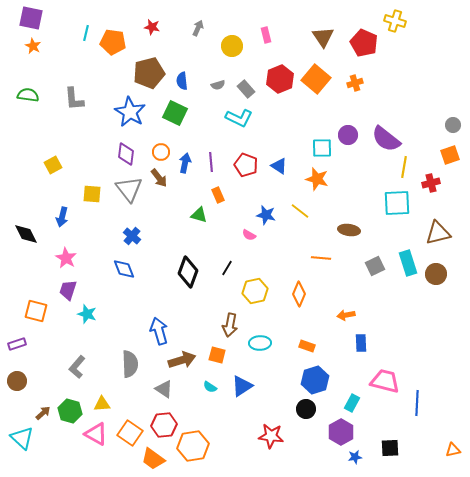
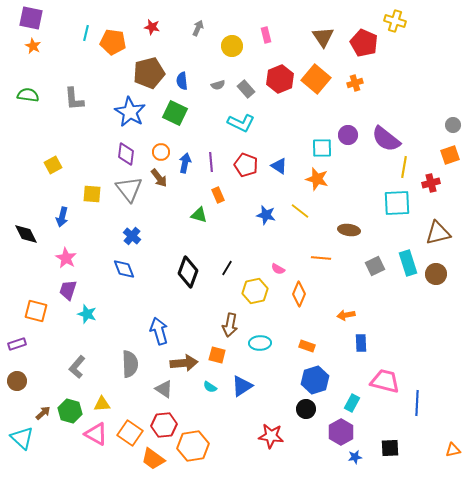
cyan L-shape at (239, 118): moved 2 px right, 5 px down
pink semicircle at (249, 235): moved 29 px right, 34 px down
brown arrow at (182, 360): moved 2 px right, 3 px down; rotated 12 degrees clockwise
